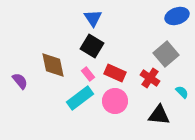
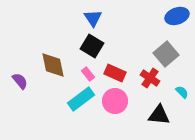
cyan rectangle: moved 1 px right, 1 px down
